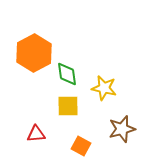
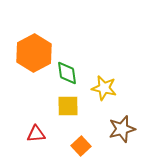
green diamond: moved 1 px up
orange square: rotated 18 degrees clockwise
